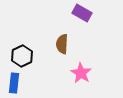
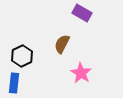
brown semicircle: rotated 24 degrees clockwise
